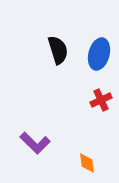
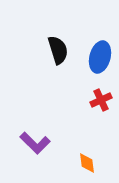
blue ellipse: moved 1 px right, 3 px down
